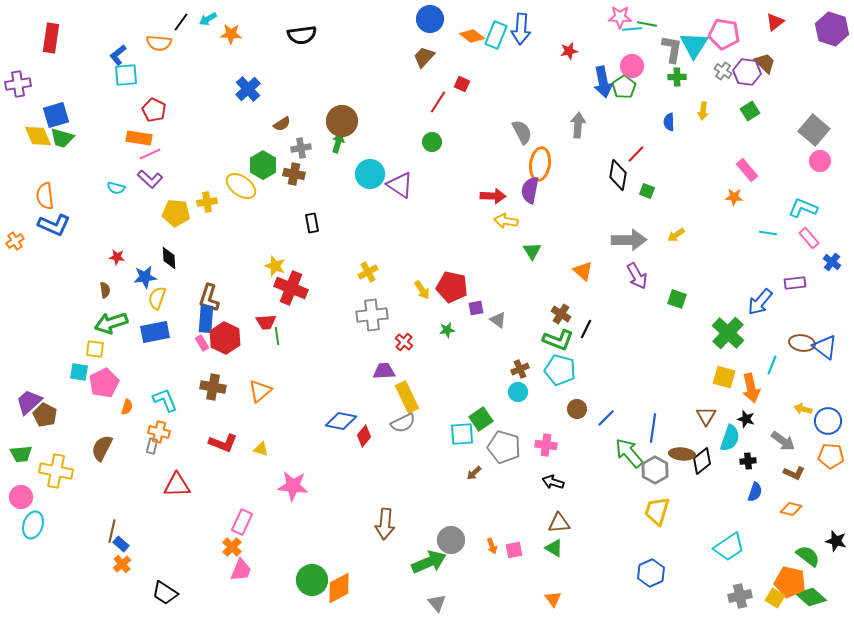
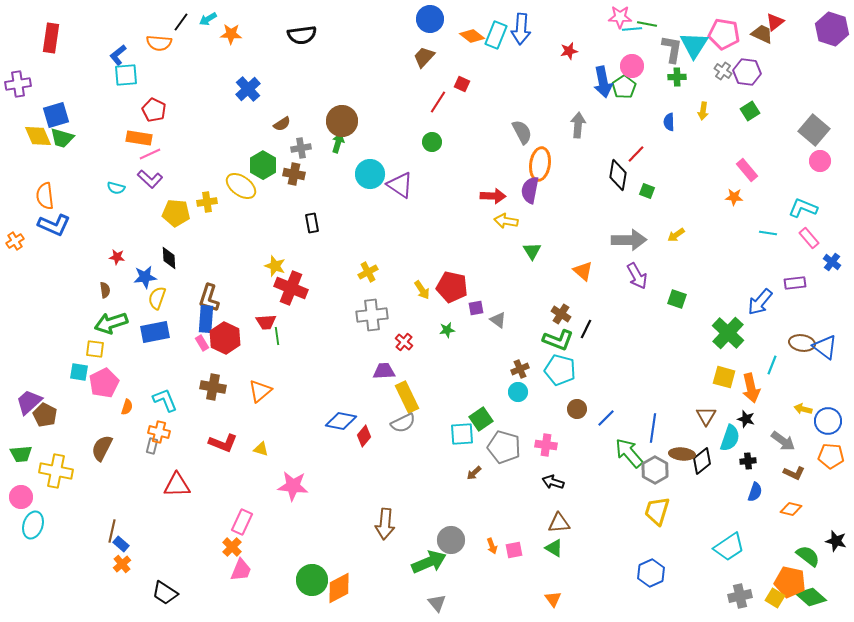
brown trapezoid at (765, 63): moved 3 px left, 29 px up; rotated 20 degrees counterclockwise
